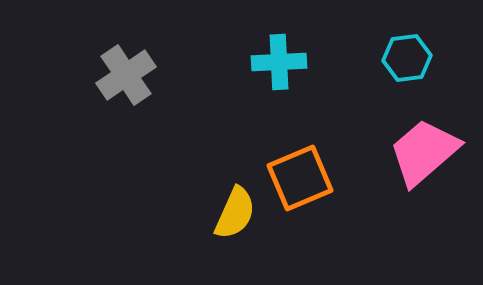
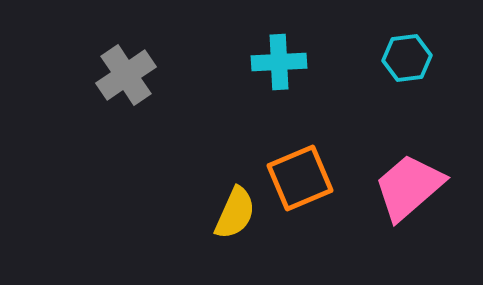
pink trapezoid: moved 15 px left, 35 px down
